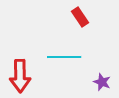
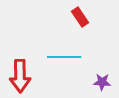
purple star: rotated 18 degrees counterclockwise
